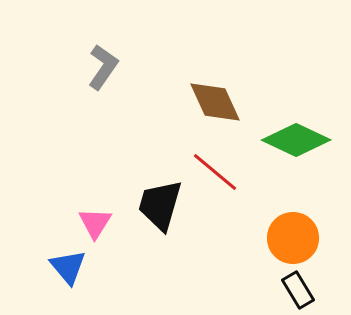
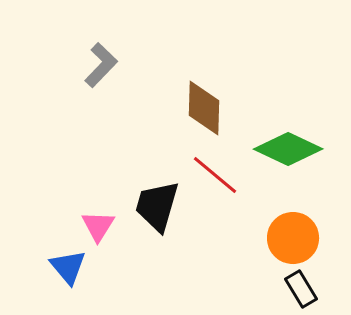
gray L-shape: moved 2 px left, 2 px up; rotated 9 degrees clockwise
brown diamond: moved 11 px left, 6 px down; rotated 26 degrees clockwise
green diamond: moved 8 px left, 9 px down
red line: moved 3 px down
black trapezoid: moved 3 px left, 1 px down
pink triangle: moved 3 px right, 3 px down
black rectangle: moved 3 px right, 1 px up
